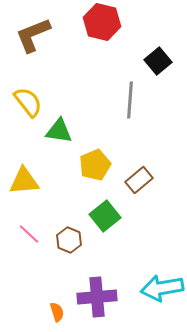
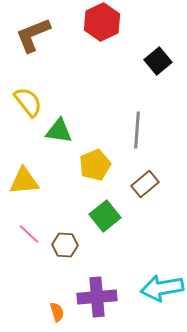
red hexagon: rotated 21 degrees clockwise
gray line: moved 7 px right, 30 px down
brown rectangle: moved 6 px right, 4 px down
brown hexagon: moved 4 px left, 5 px down; rotated 20 degrees counterclockwise
